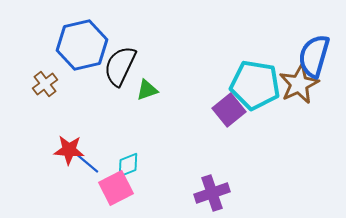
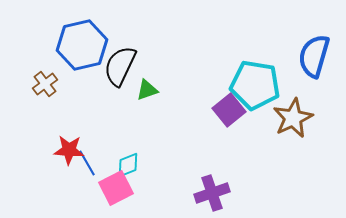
brown star: moved 6 px left, 34 px down
blue line: rotated 20 degrees clockwise
